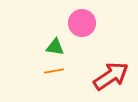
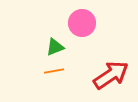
green triangle: rotated 30 degrees counterclockwise
red arrow: moved 1 px up
